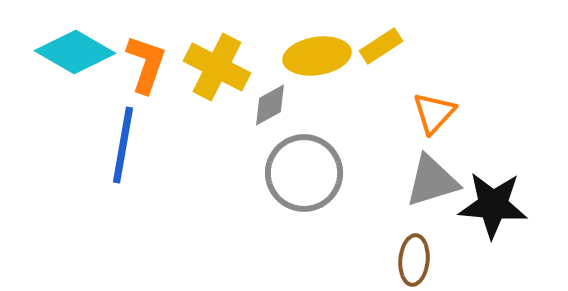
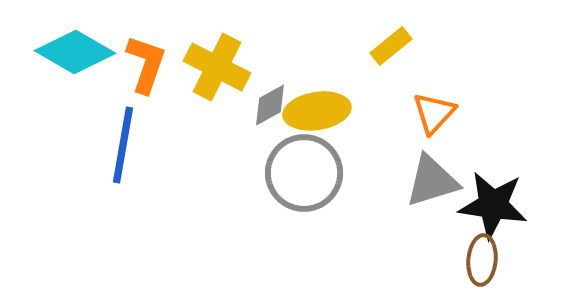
yellow rectangle: moved 10 px right; rotated 6 degrees counterclockwise
yellow ellipse: moved 55 px down
black star: rotated 4 degrees clockwise
brown ellipse: moved 68 px right
